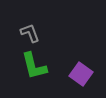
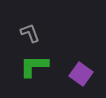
green L-shape: rotated 104 degrees clockwise
